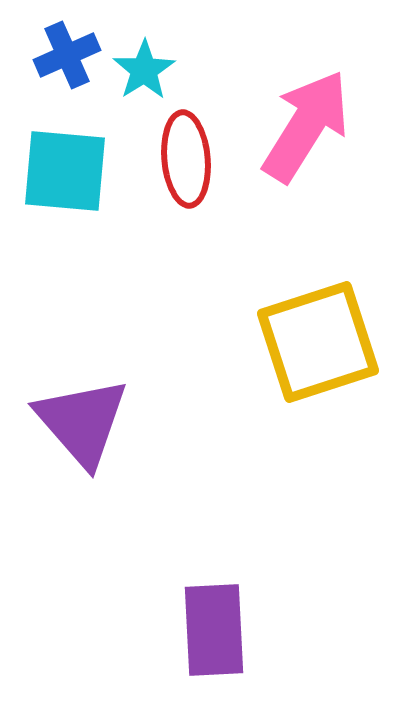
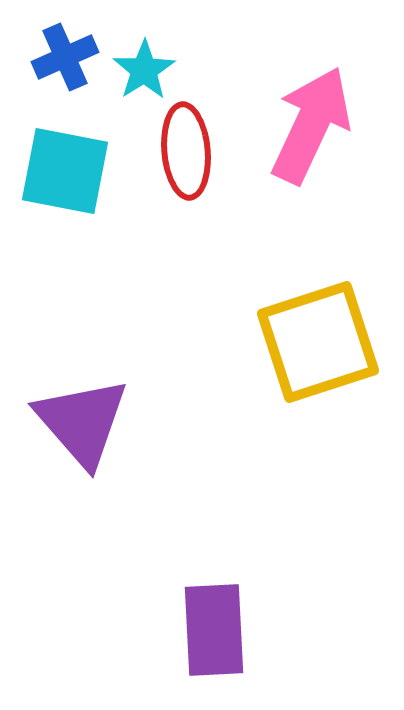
blue cross: moved 2 px left, 2 px down
pink arrow: moved 5 px right, 1 px up; rotated 7 degrees counterclockwise
red ellipse: moved 8 px up
cyan square: rotated 6 degrees clockwise
